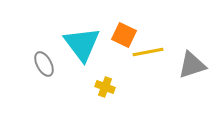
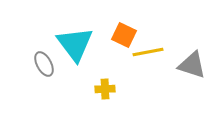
cyan triangle: moved 7 px left
gray triangle: rotated 36 degrees clockwise
yellow cross: moved 2 px down; rotated 24 degrees counterclockwise
